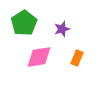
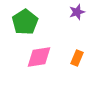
green pentagon: moved 1 px right, 1 px up
purple star: moved 15 px right, 17 px up
